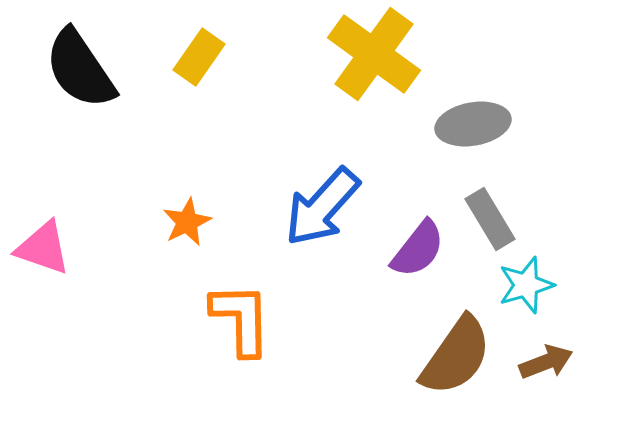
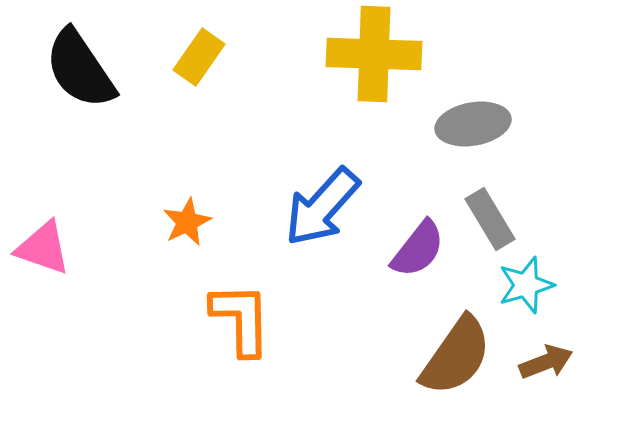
yellow cross: rotated 34 degrees counterclockwise
